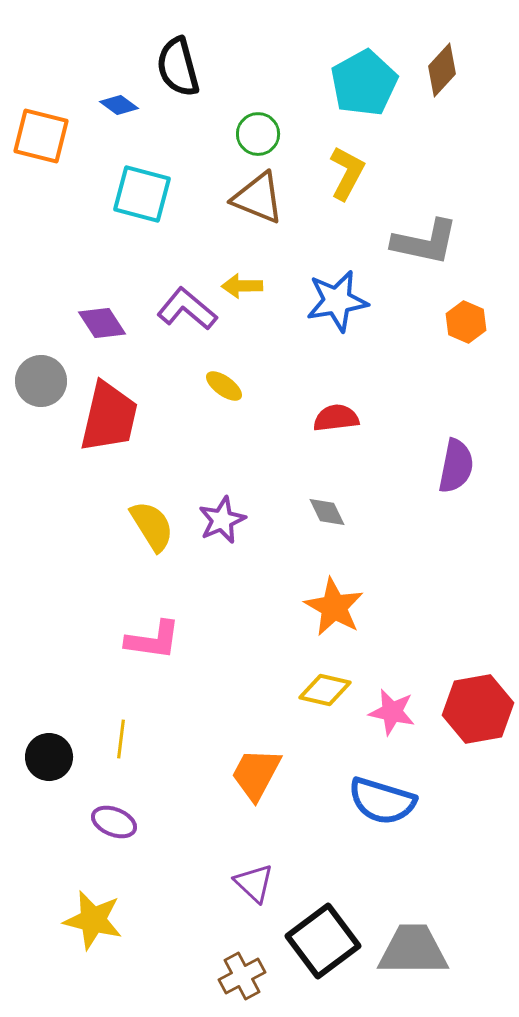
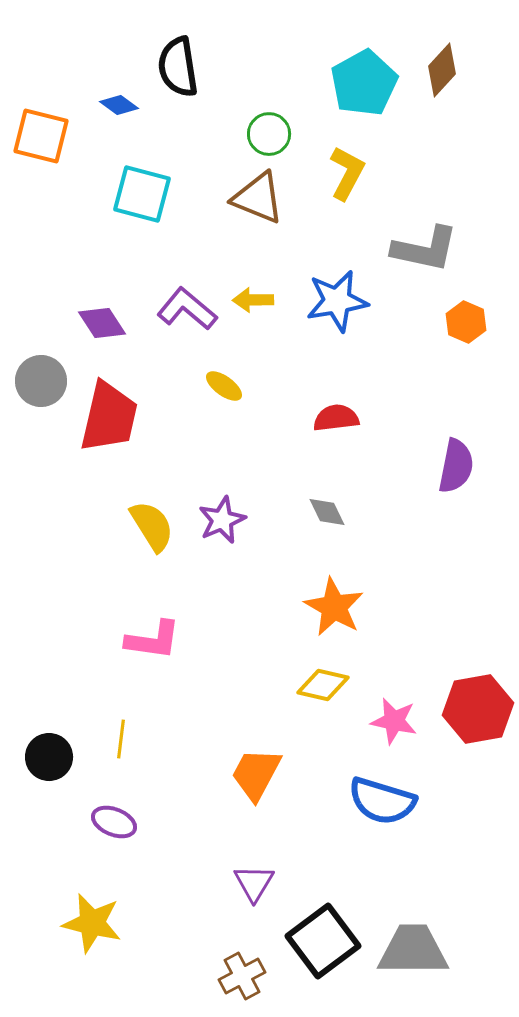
black semicircle: rotated 6 degrees clockwise
green circle: moved 11 px right
gray L-shape: moved 7 px down
yellow arrow: moved 11 px right, 14 px down
yellow diamond: moved 2 px left, 5 px up
pink star: moved 2 px right, 9 px down
purple triangle: rotated 18 degrees clockwise
yellow star: moved 1 px left, 3 px down
